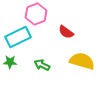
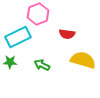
pink hexagon: moved 2 px right
red semicircle: moved 1 px right, 2 px down; rotated 28 degrees counterclockwise
yellow semicircle: moved 1 px right, 1 px up
